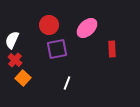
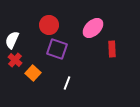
pink ellipse: moved 6 px right
purple square: rotated 30 degrees clockwise
orange square: moved 10 px right, 5 px up
